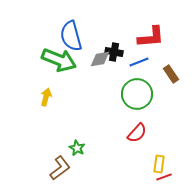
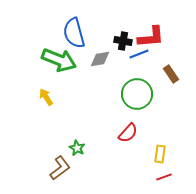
blue semicircle: moved 3 px right, 3 px up
black cross: moved 9 px right, 11 px up
blue line: moved 8 px up
yellow arrow: rotated 48 degrees counterclockwise
red semicircle: moved 9 px left
yellow rectangle: moved 1 px right, 10 px up
